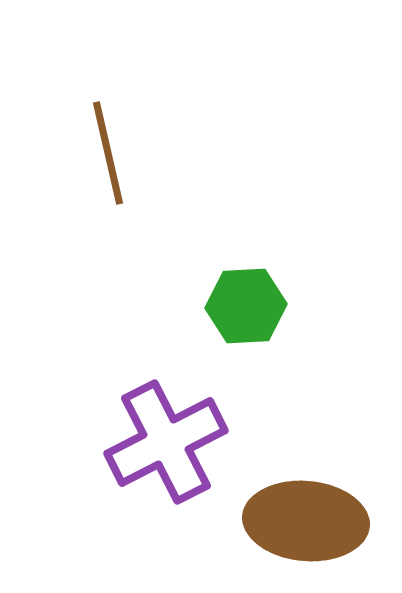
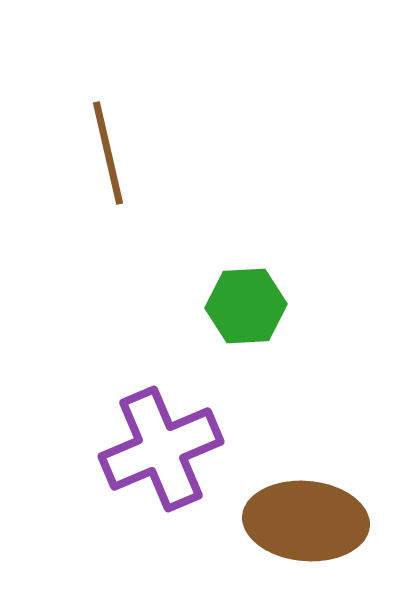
purple cross: moved 5 px left, 7 px down; rotated 4 degrees clockwise
